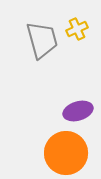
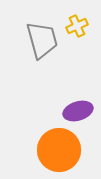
yellow cross: moved 3 px up
orange circle: moved 7 px left, 3 px up
